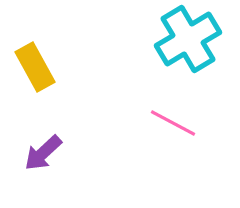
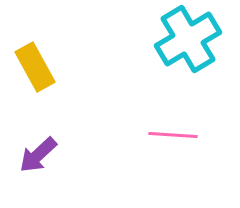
pink line: moved 12 px down; rotated 24 degrees counterclockwise
purple arrow: moved 5 px left, 2 px down
